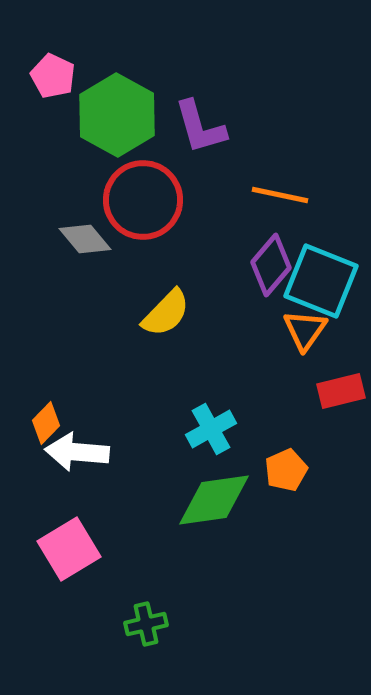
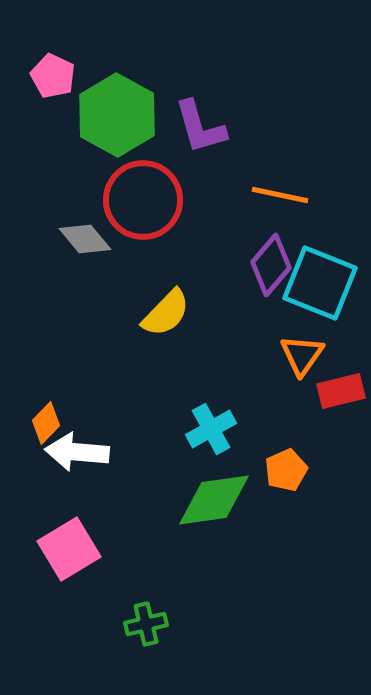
cyan square: moved 1 px left, 2 px down
orange triangle: moved 3 px left, 25 px down
